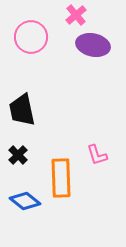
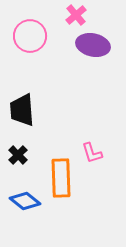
pink circle: moved 1 px left, 1 px up
black trapezoid: rotated 8 degrees clockwise
pink L-shape: moved 5 px left, 2 px up
